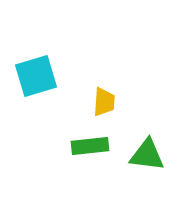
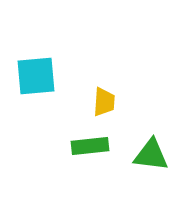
cyan square: rotated 12 degrees clockwise
green triangle: moved 4 px right
